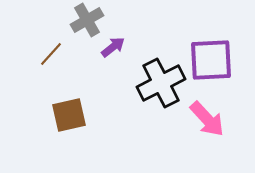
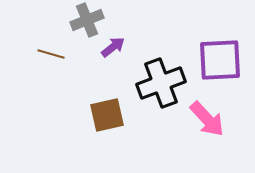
gray cross: rotated 8 degrees clockwise
brown line: rotated 64 degrees clockwise
purple square: moved 9 px right
black cross: rotated 6 degrees clockwise
brown square: moved 38 px right
